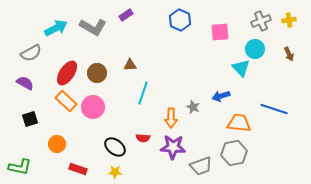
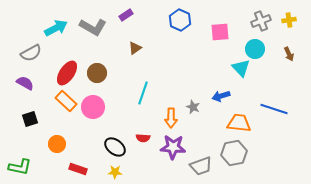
brown triangle: moved 5 px right, 17 px up; rotated 32 degrees counterclockwise
